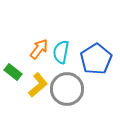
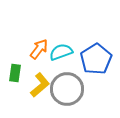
cyan semicircle: rotated 60 degrees clockwise
green rectangle: moved 2 px right, 1 px down; rotated 60 degrees clockwise
yellow L-shape: moved 2 px right
